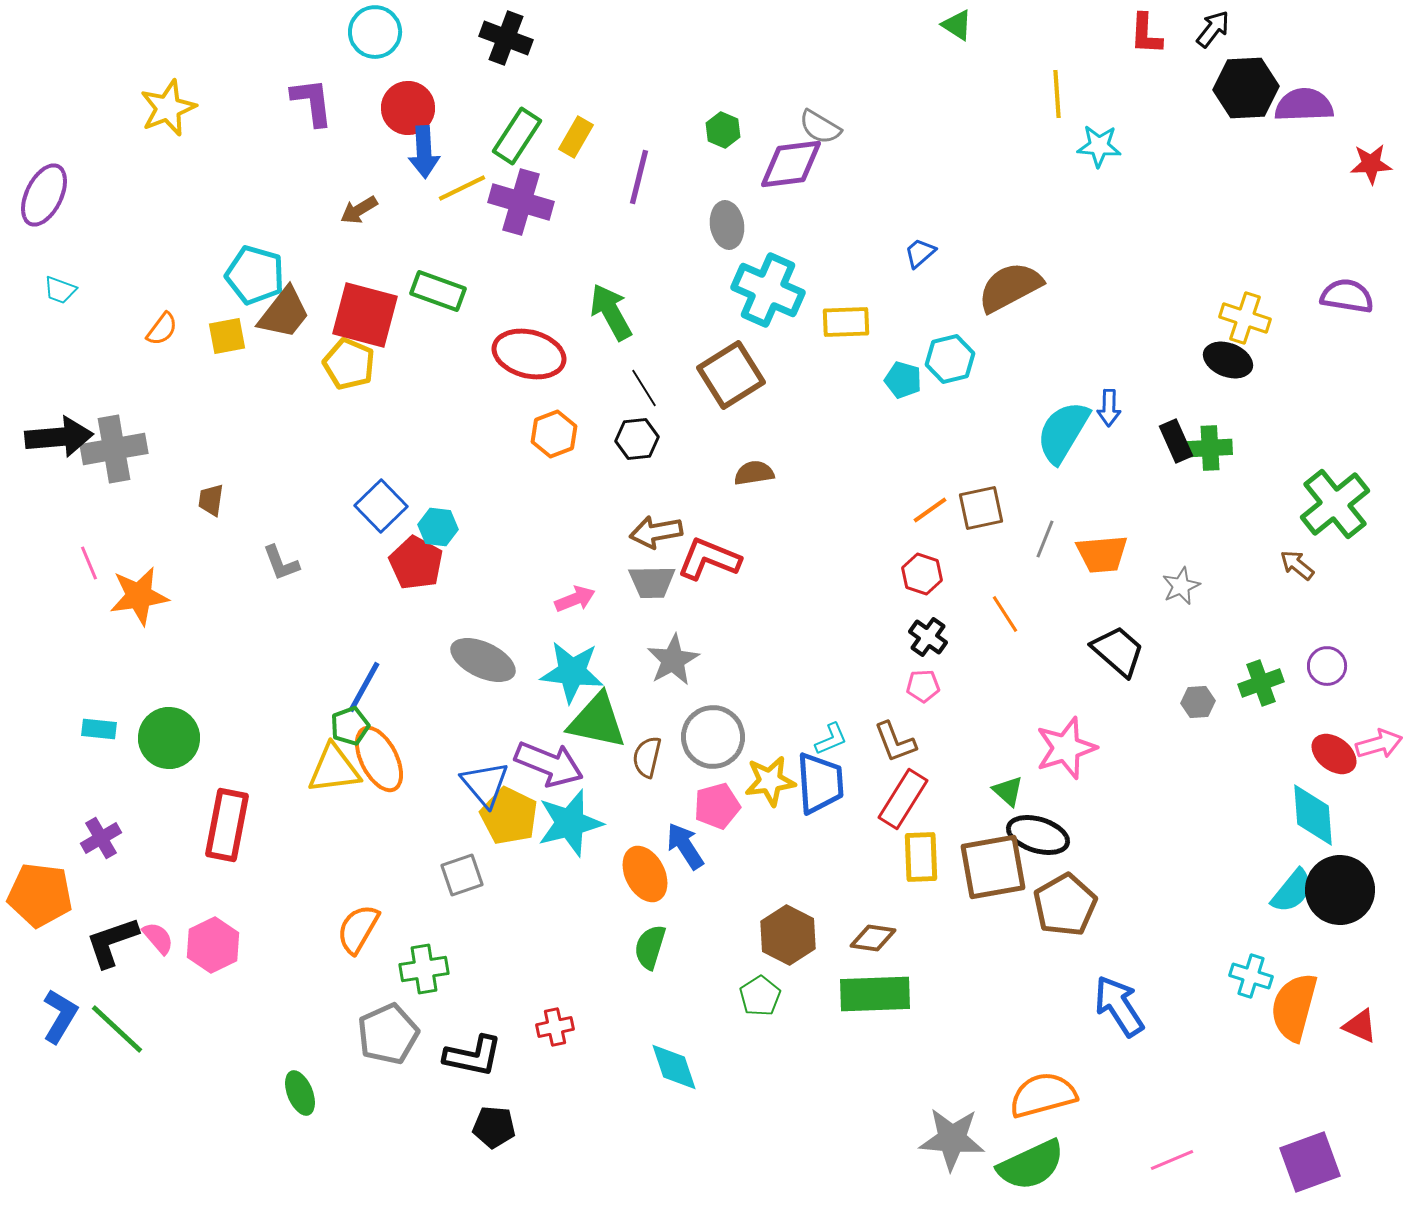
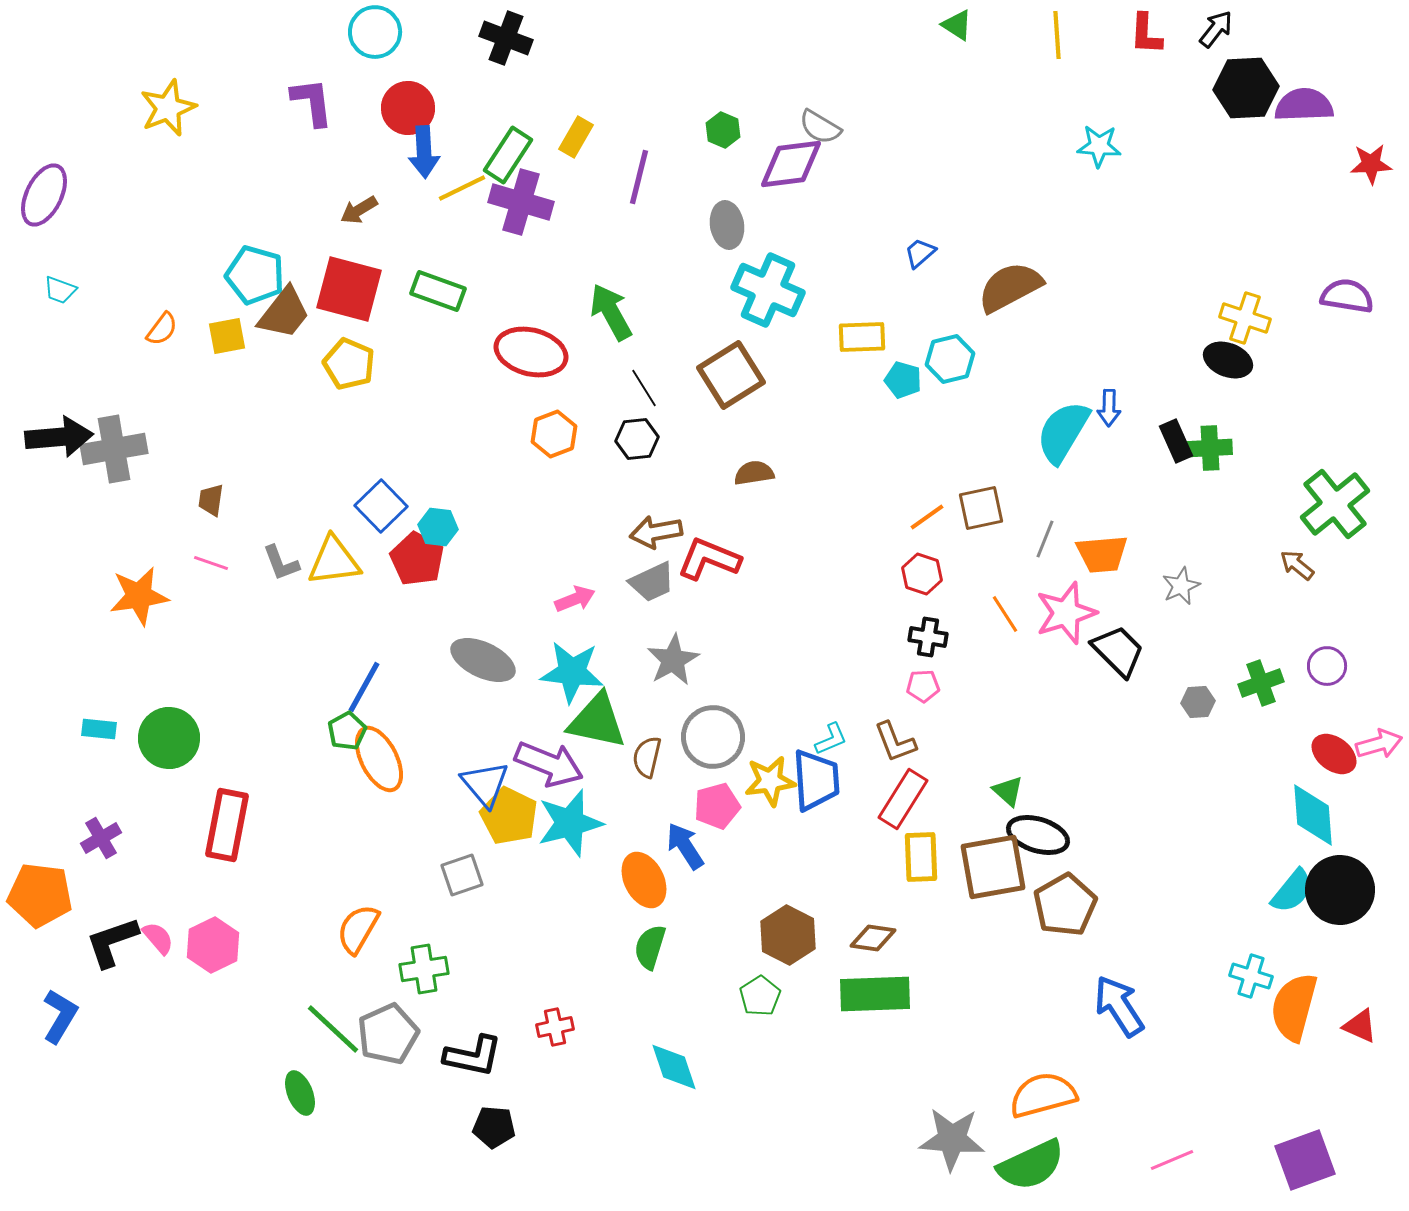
black arrow at (1213, 29): moved 3 px right
yellow line at (1057, 94): moved 59 px up
green rectangle at (517, 136): moved 9 px left, 19 px down
red square at (365, 315): moved 16 px left, 26 px up
yellow rectangle at (846, 322): moved 16 px right, 15 px down
red ellipse at (529, 354): moved 2 px right, 2 px up
orange line at (930, 510): moved 3 px left, 7 px down
pink line at (89, 563): moved 122 px right; rotated 48 degrees counterclockwise
red pentagon at (416, 563): moved 1 px right, 4 px up
gray trapezoid at (652, 582): rotated 24 degrees counterclockwise
black cross at (928, 637): rotated 27 degrees counterclockwise
black trapezoid at (1118, 651): rotated 4 degrees clockwise
green pentagon at (350, 726): moved 3 px left, 5 px down; rotated 9 degrees counterclockwise
pink star at (1066, 748): moved 135 px up
yellow triangle at (334, 769): moved 208 px up
blue trapezoid at (820, 783): moved 4 px left, 3 px up
orange ellipse at (645, 874): moved 1 px left, 6 px down
green line at (117, 1029): moved 216 px right
purple square at (1310, 1162): moved 5 px left, 2 px up
